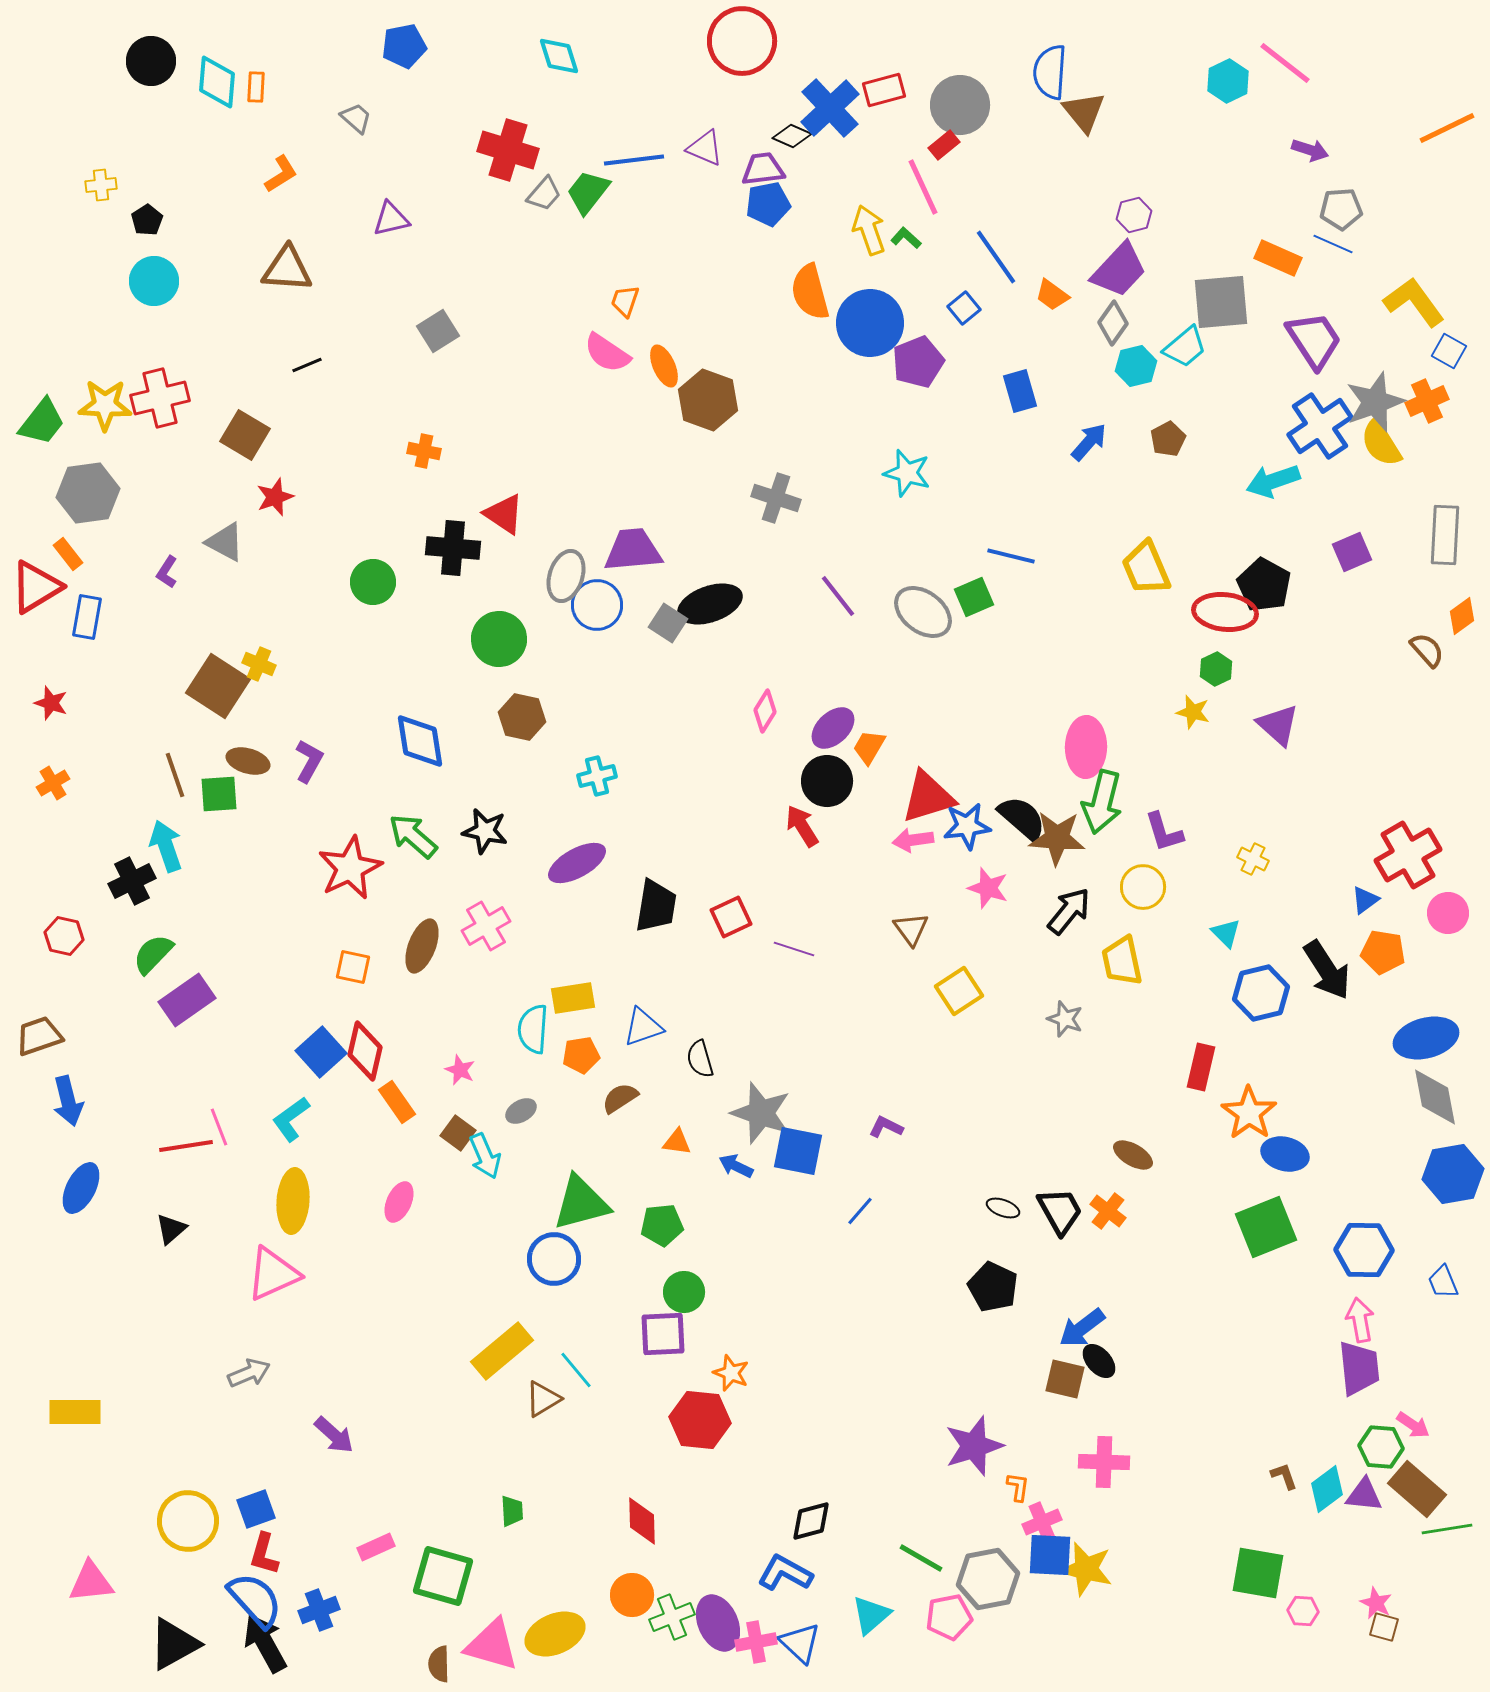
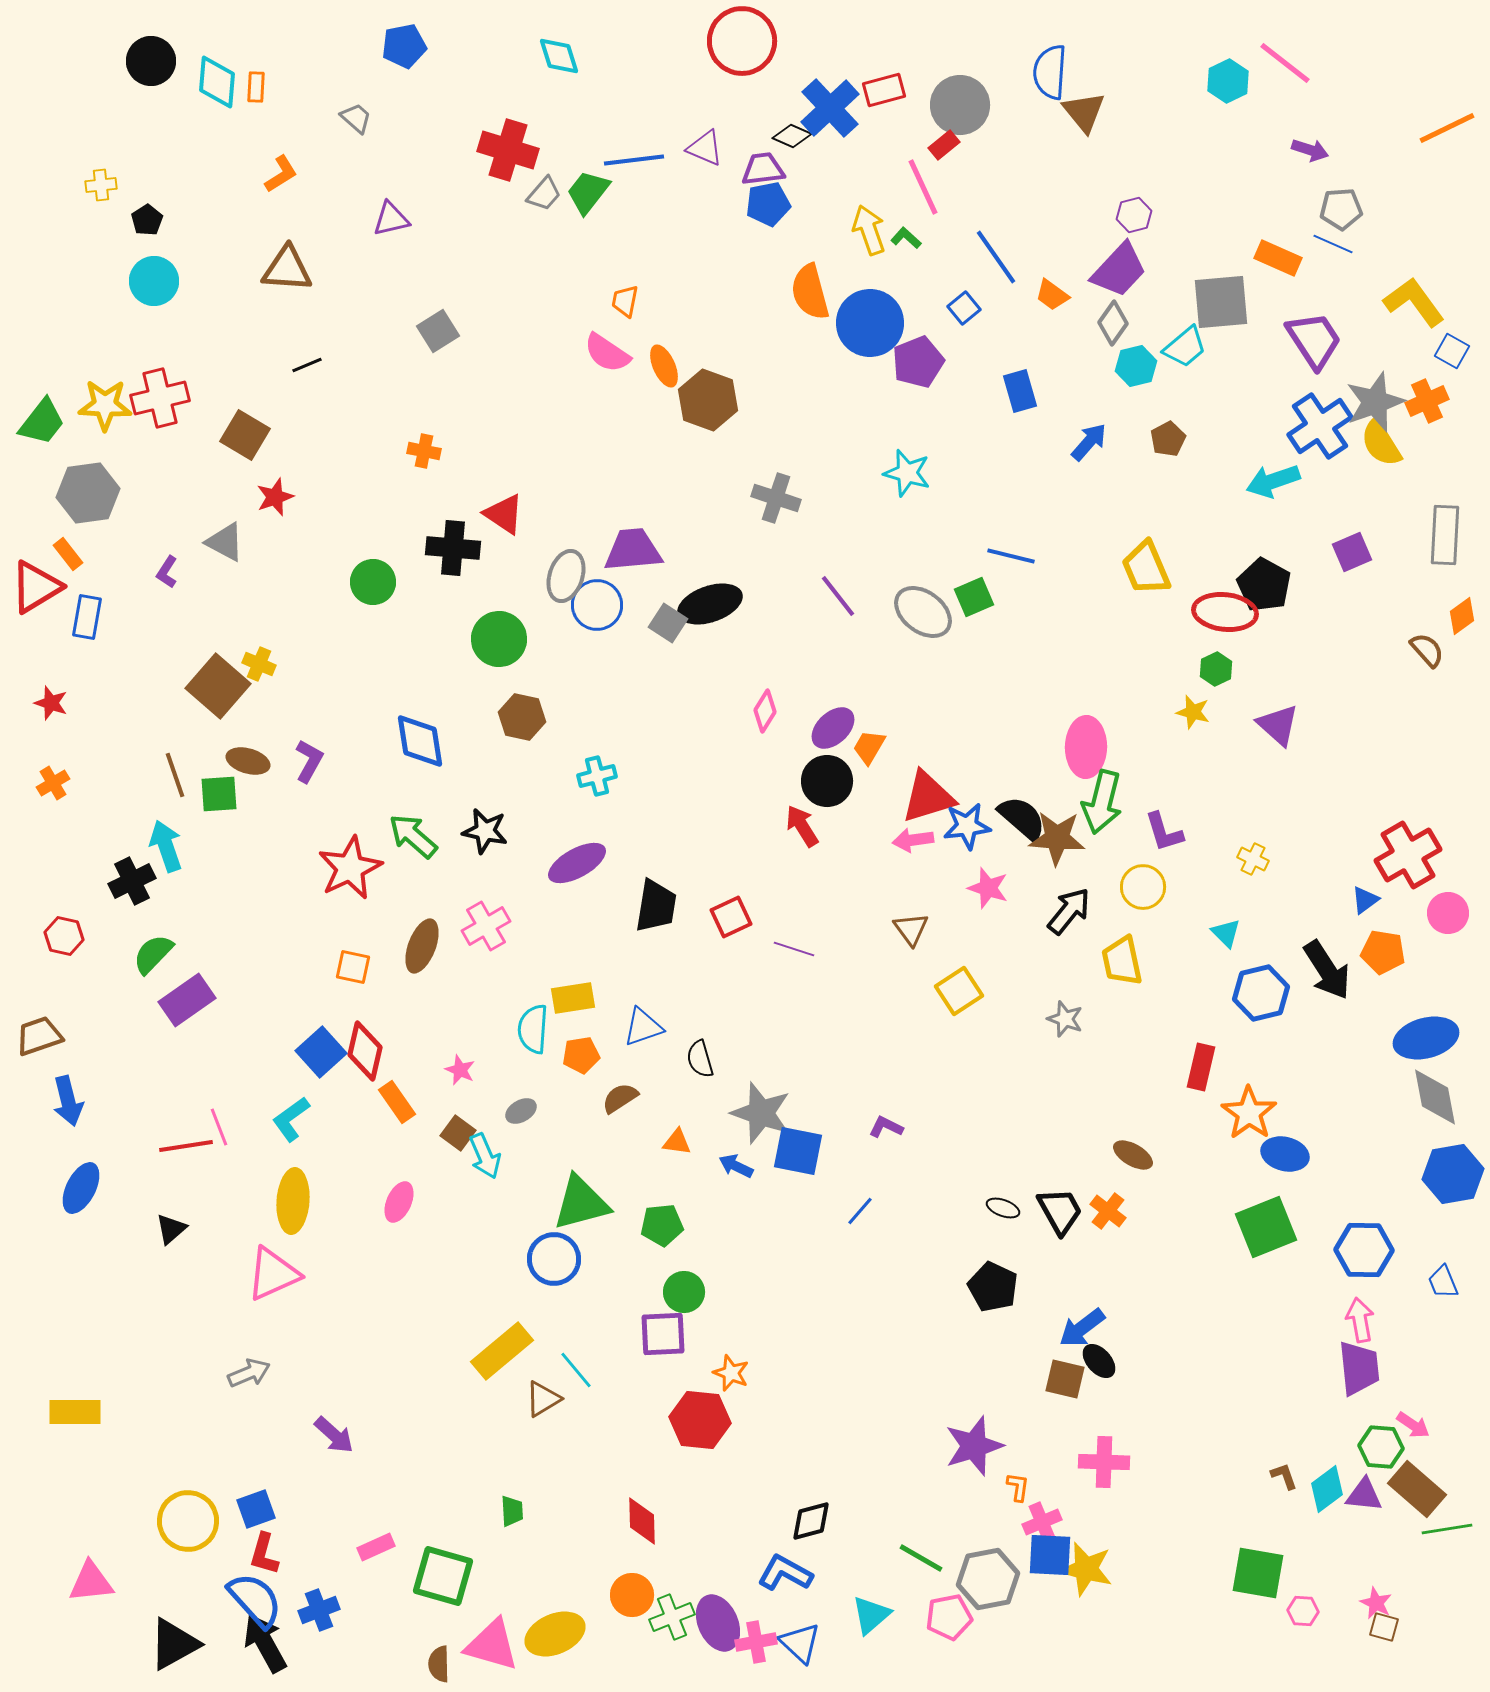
orange trapezoid at (625, 301): rotated 8 degrees counterclockwise
blue square at (1449, 351): moved 3 px right
brown square at (218, 686): rotated 8 degrees clockwise
